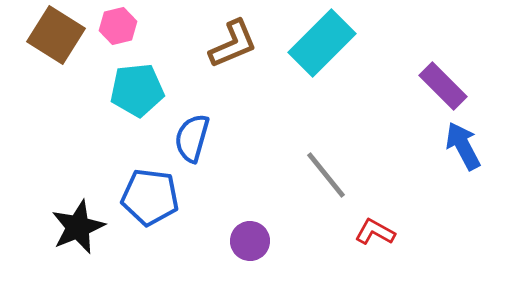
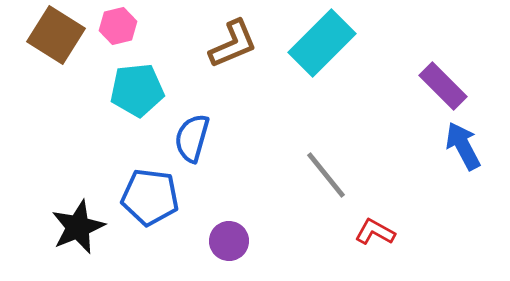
purple circle: moved 21 px left
